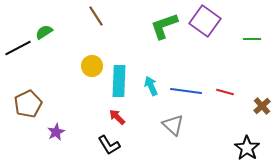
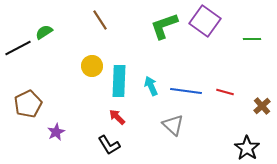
brown line: moved 4 px right, 4 px down
